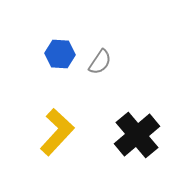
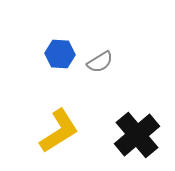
gray semicircle: rotated 24 degrees clockwise
yellow L-shape: moved 2 px right, 1 px up; rotated 15 degrees clockwise
